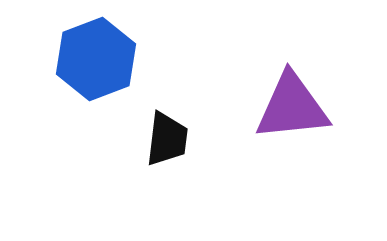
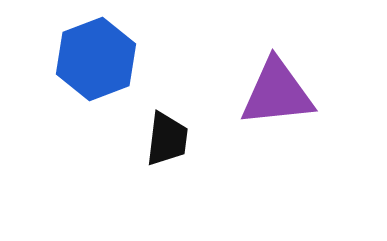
purple triangle: moved 15 px left, 14 px up
